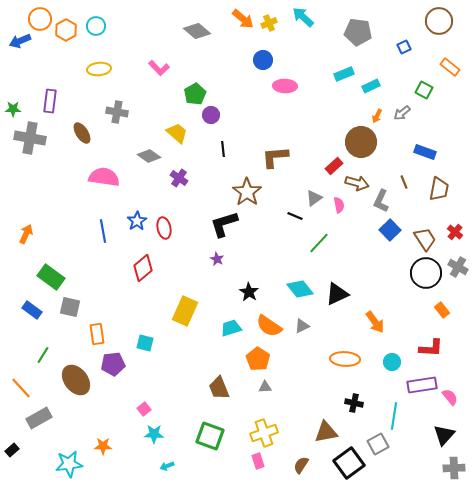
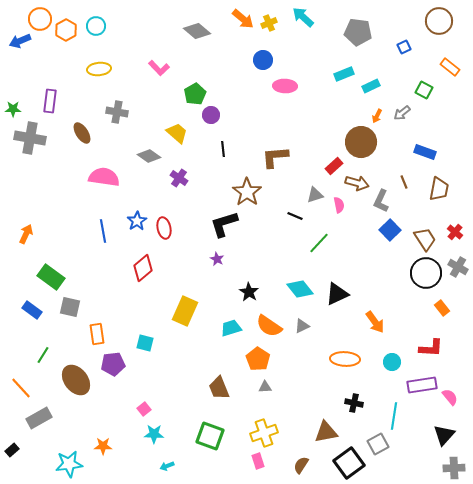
gray triangle at (314, 198): moved 1 px right, 3 px up; rotated 18 degrees clockwise
orange rectangle at (442, 310): moved 2 px up
